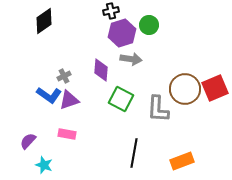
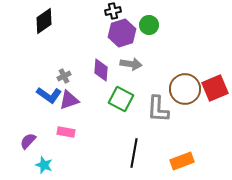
black cross: moved 2 px right
gray arrow: moved 5 px down
pink rectangle: moved 1 px left, 2 px up
